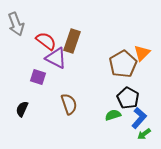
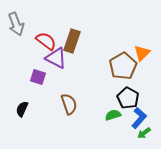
brown pentagon: moved 2 px down
green arrow: moved 1 px up
